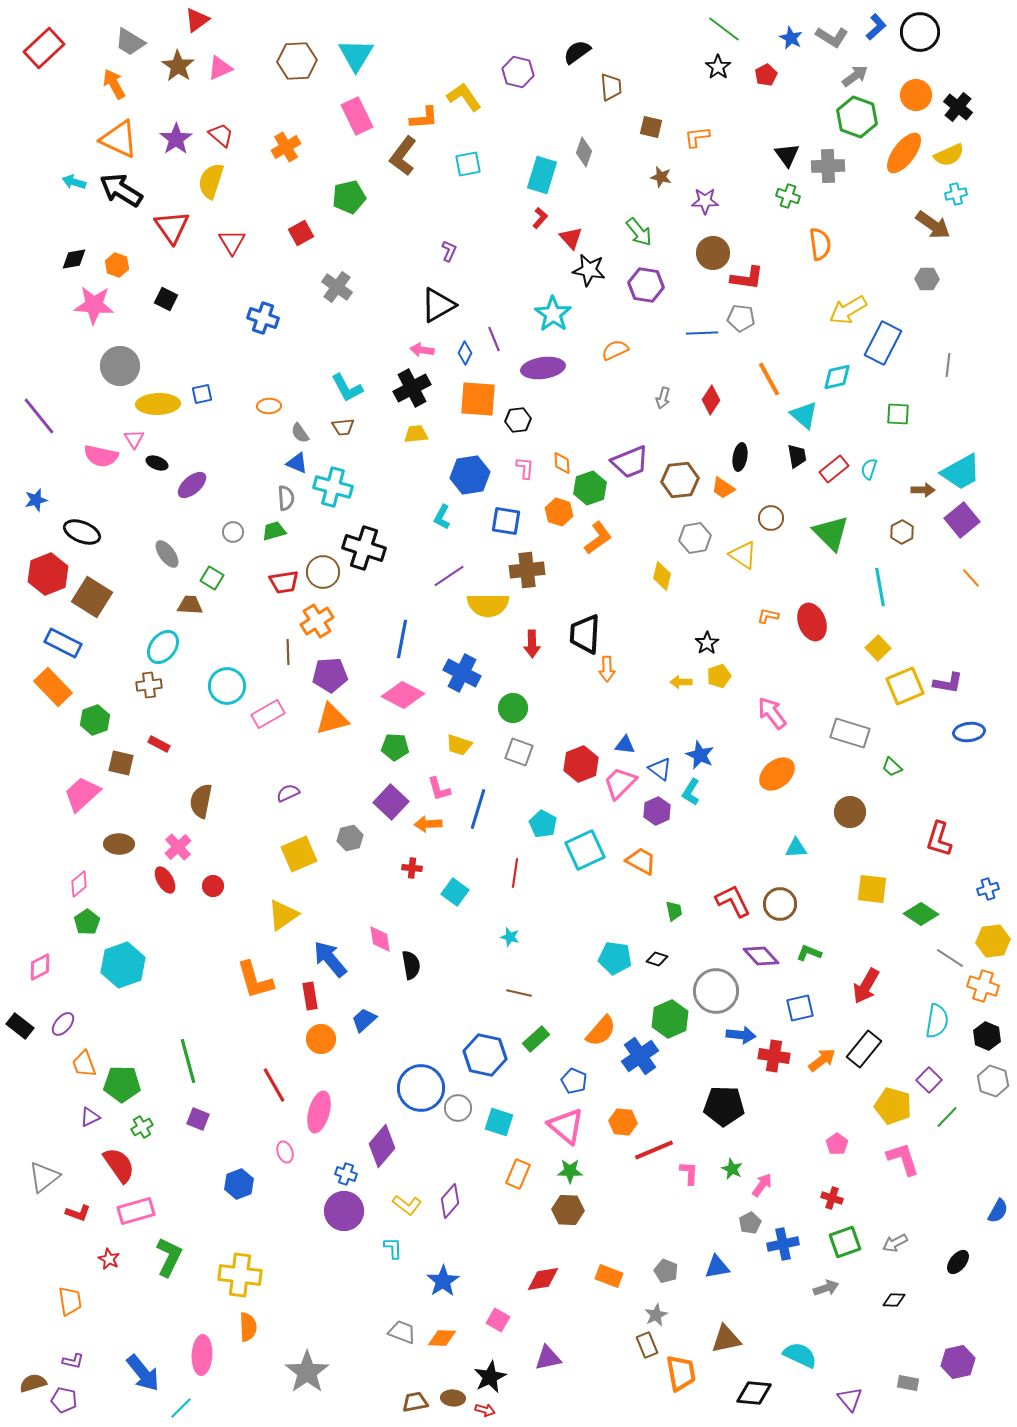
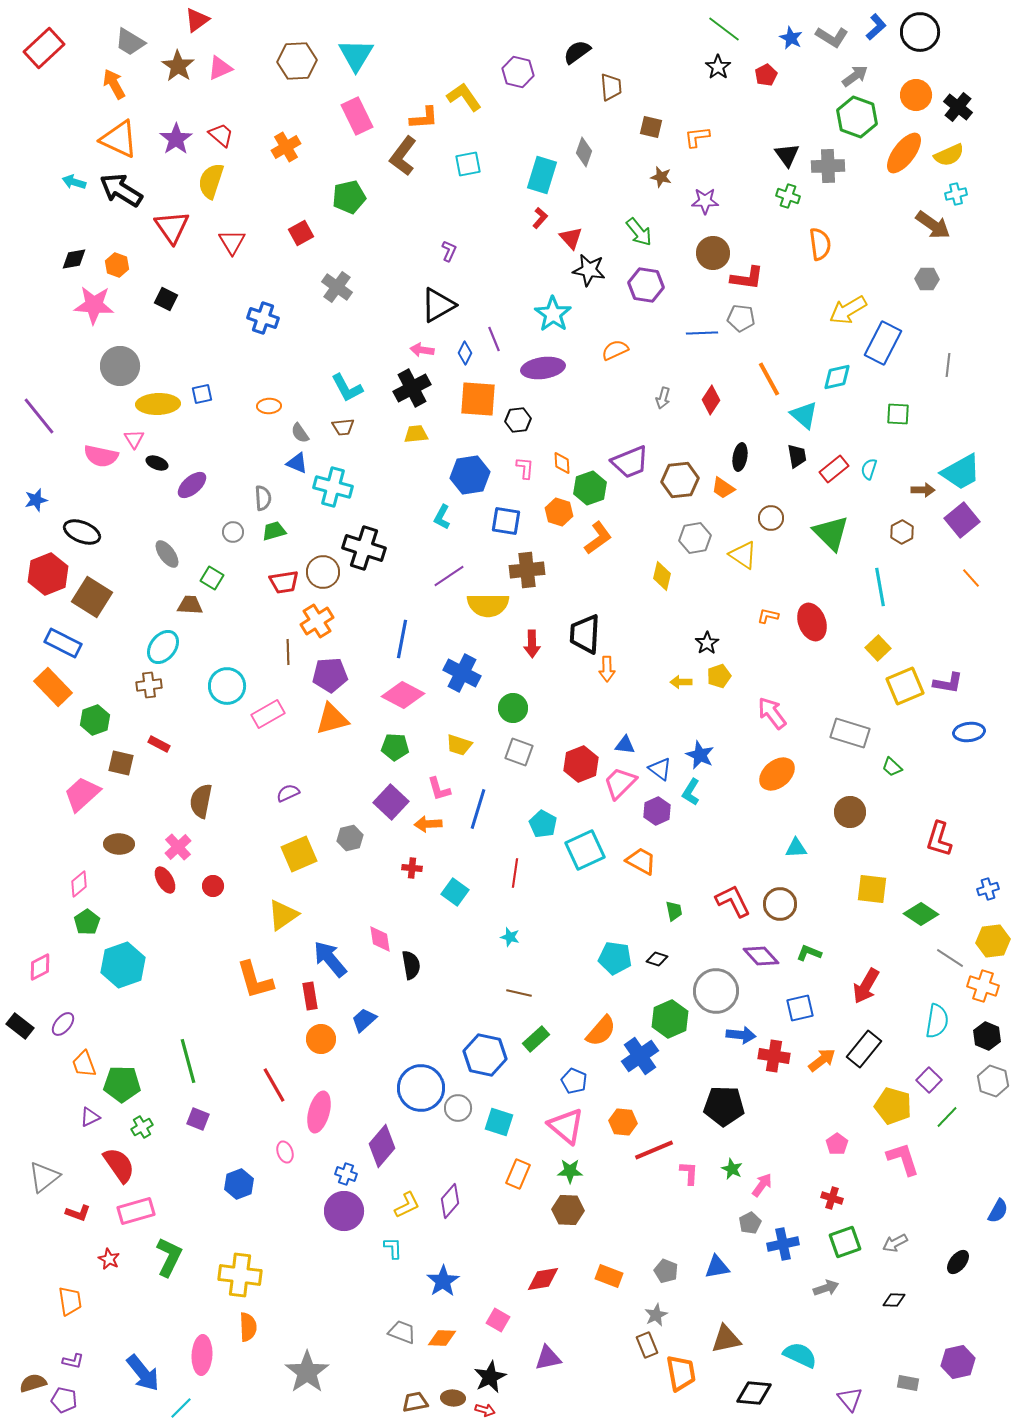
gray semicircle at (286, 498): moved 23 px left
yellow L-shape at (407, 1205): rotated 64 degrees counterclockwise
